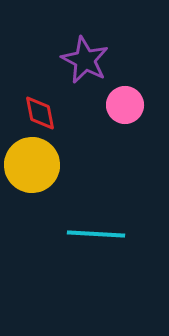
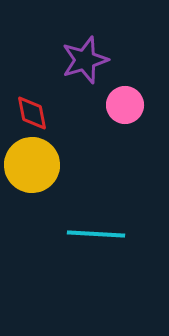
purple star: rotated 27 degrees clockwise
red diamond: moved 8 px left
